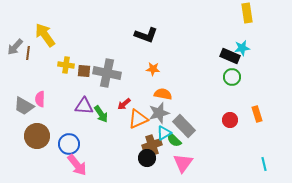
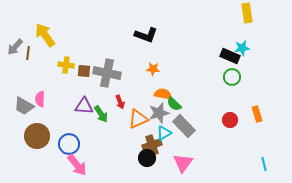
red arrow: moved 4 px left, 2 px up; rotated 72 degrees counterclockwise
green semicircle: moved 36 px up
